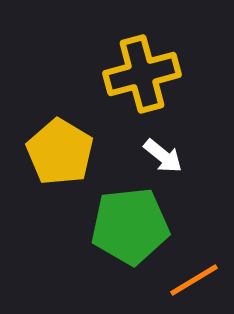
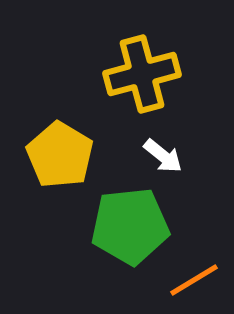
yellow pentagon: moved 3 px down
